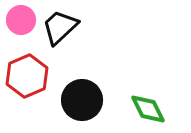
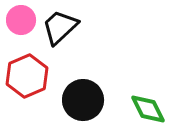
black circle: moved 1 px right
